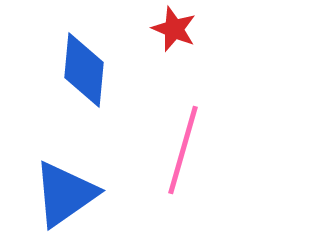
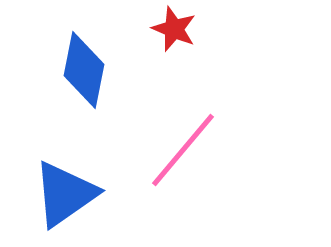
blue diamond: rotated 6 degrees clockwise
pink line: rotated 24 degrees clockwise
